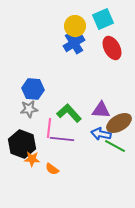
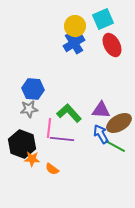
red ellipse: moved 3 px up
blue arrow: rotated 48 degrees clockwise
